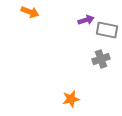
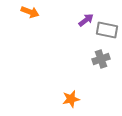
purple arrow: rotated 21 degrees counterclockwise
